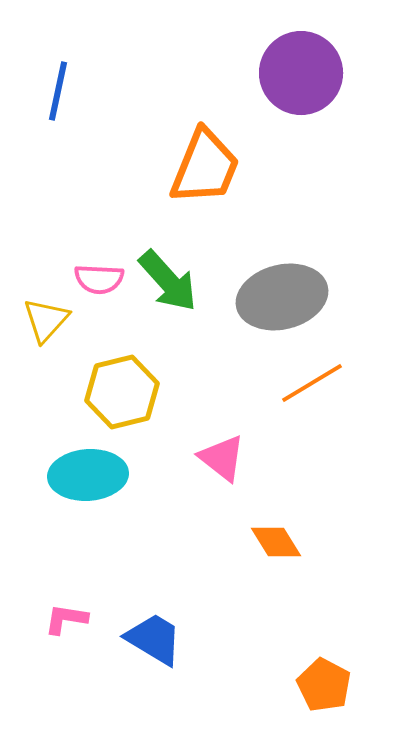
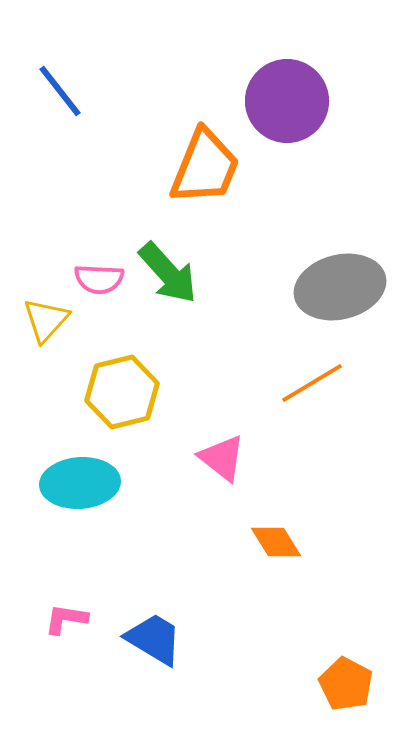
purple circle: moved 14 px left, 28 px down
blue line: moved 2 px right; rotated 50 degrees counterclockwise
green arrow: moved 8 px up
gray ellipse: moved 58 px right, 10 px up
cyan ellipse: moved 8 px left, 8 px down
orange pentagon: moved 22 px right, 1 px up
